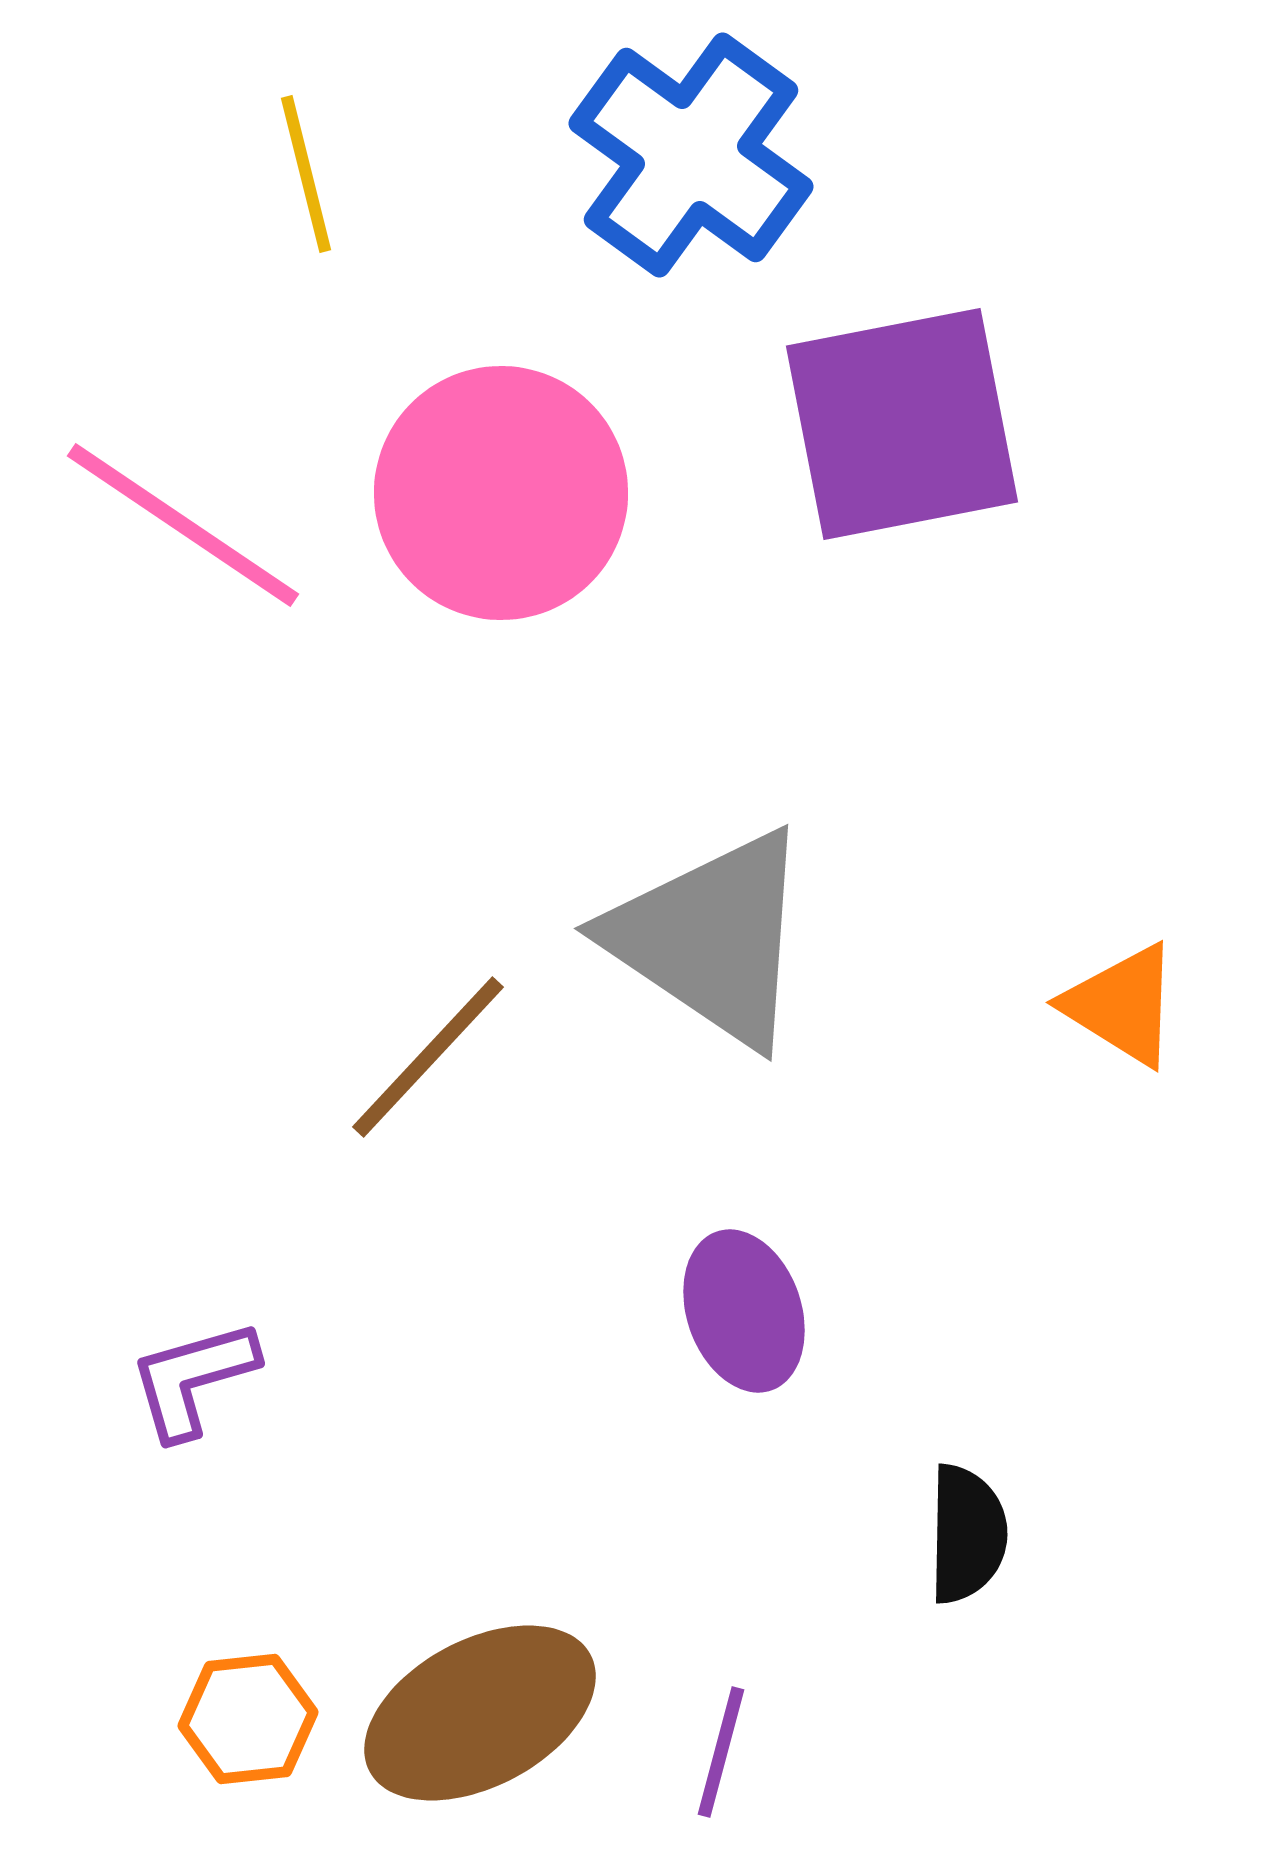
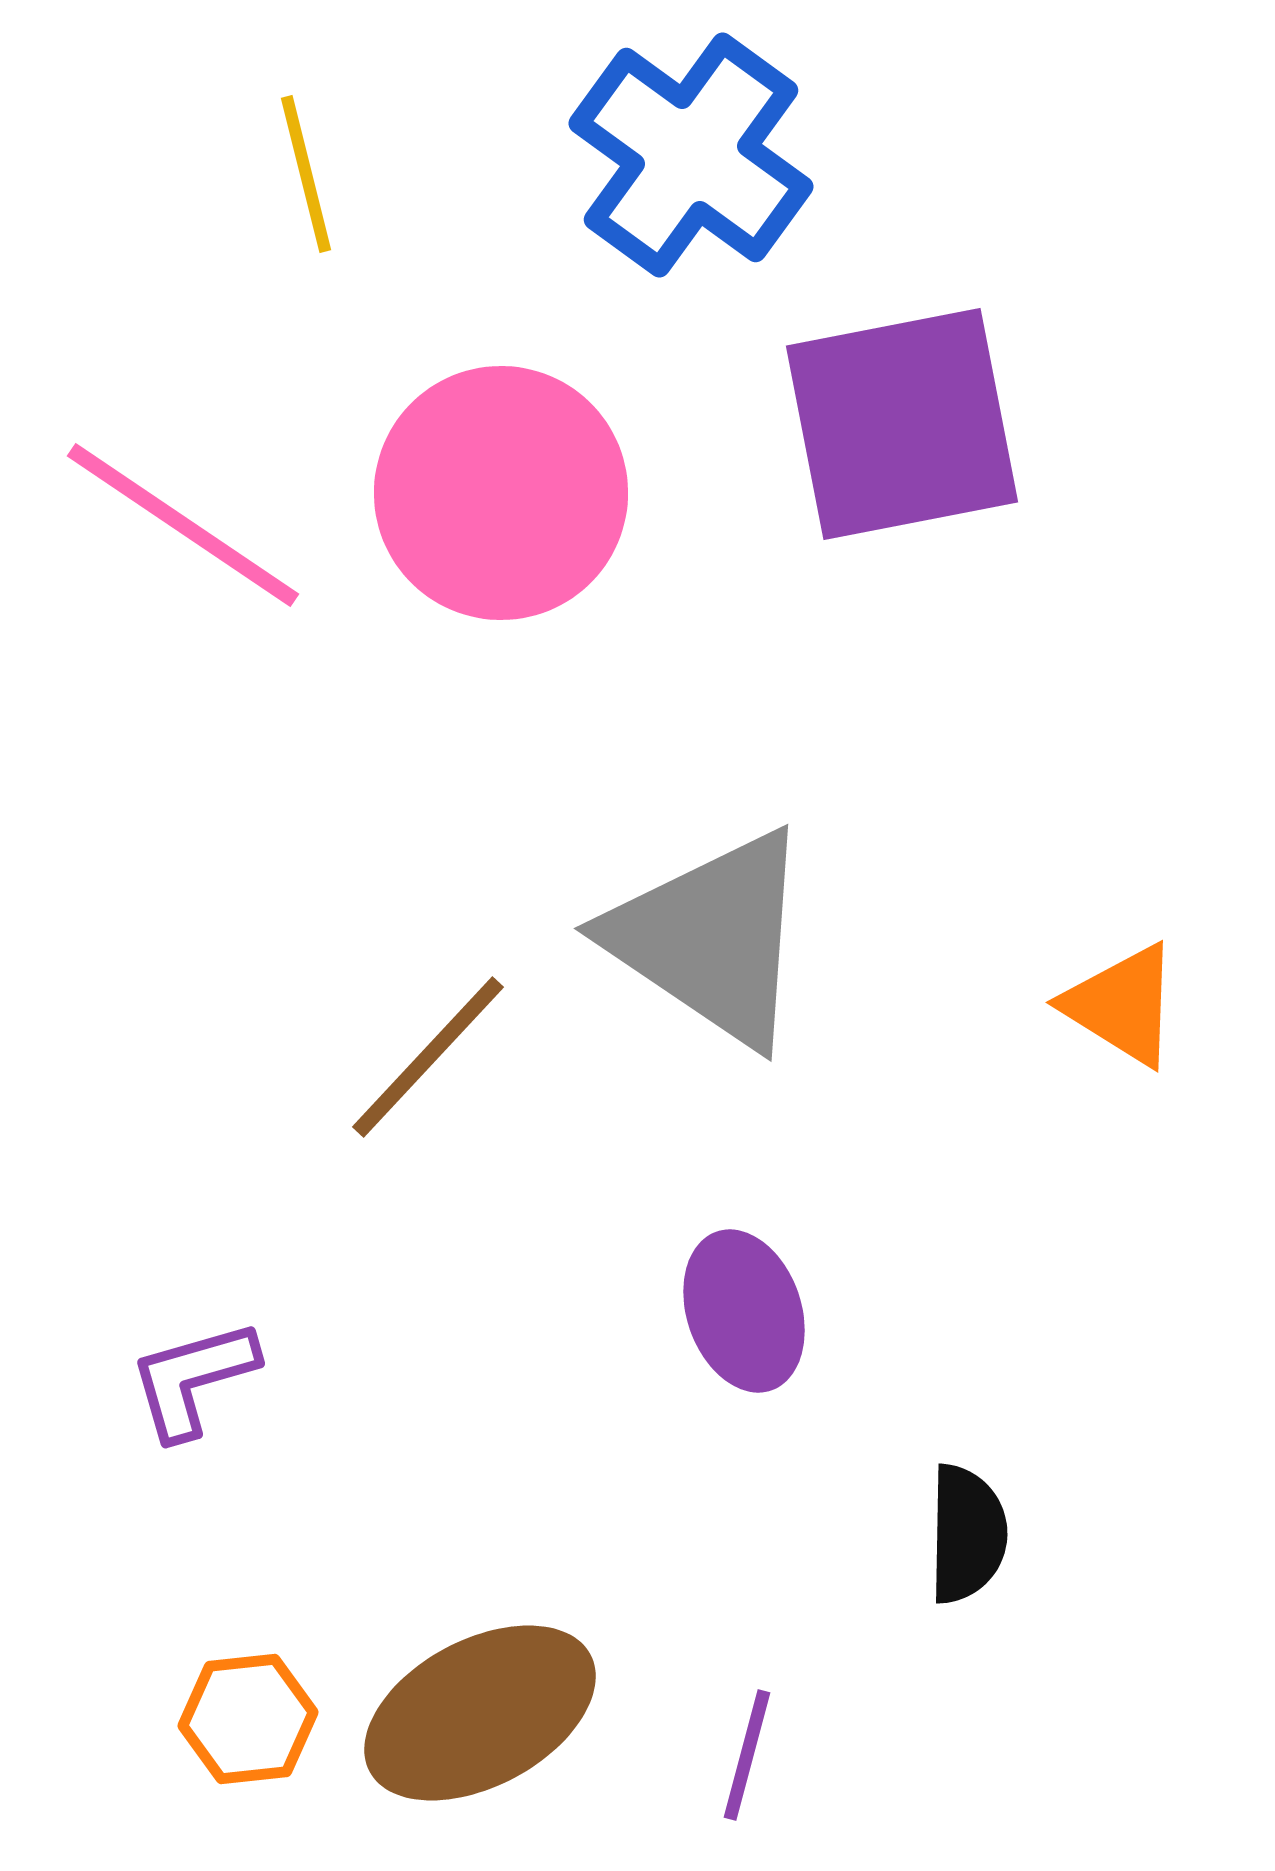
purple line: moved 26 px right, 3 px down
